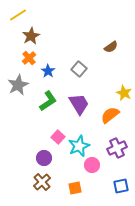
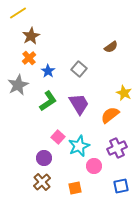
yellow line: moved 2 px up
pink circle: moved 2 px right, 1 px down
